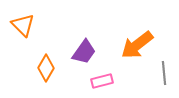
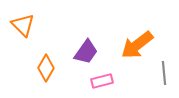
purple trapezoid: moved 2 px right
